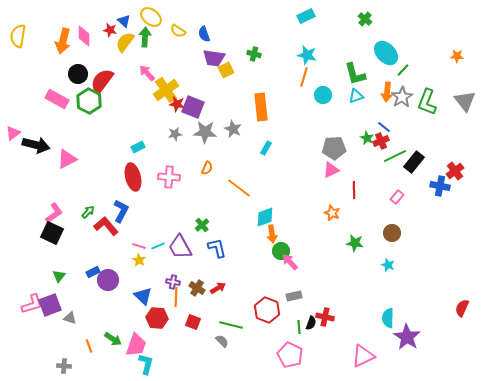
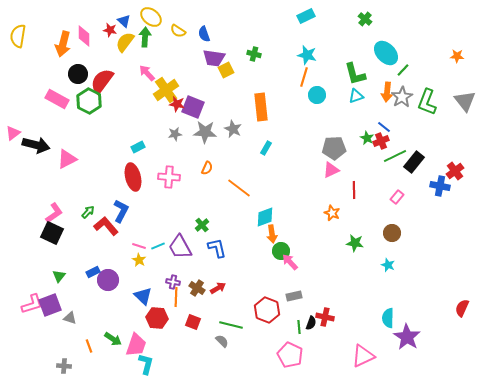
orange arrow at (63, 41): moved 3 px down
cyan circle at (323, 95): moved 6 px left
